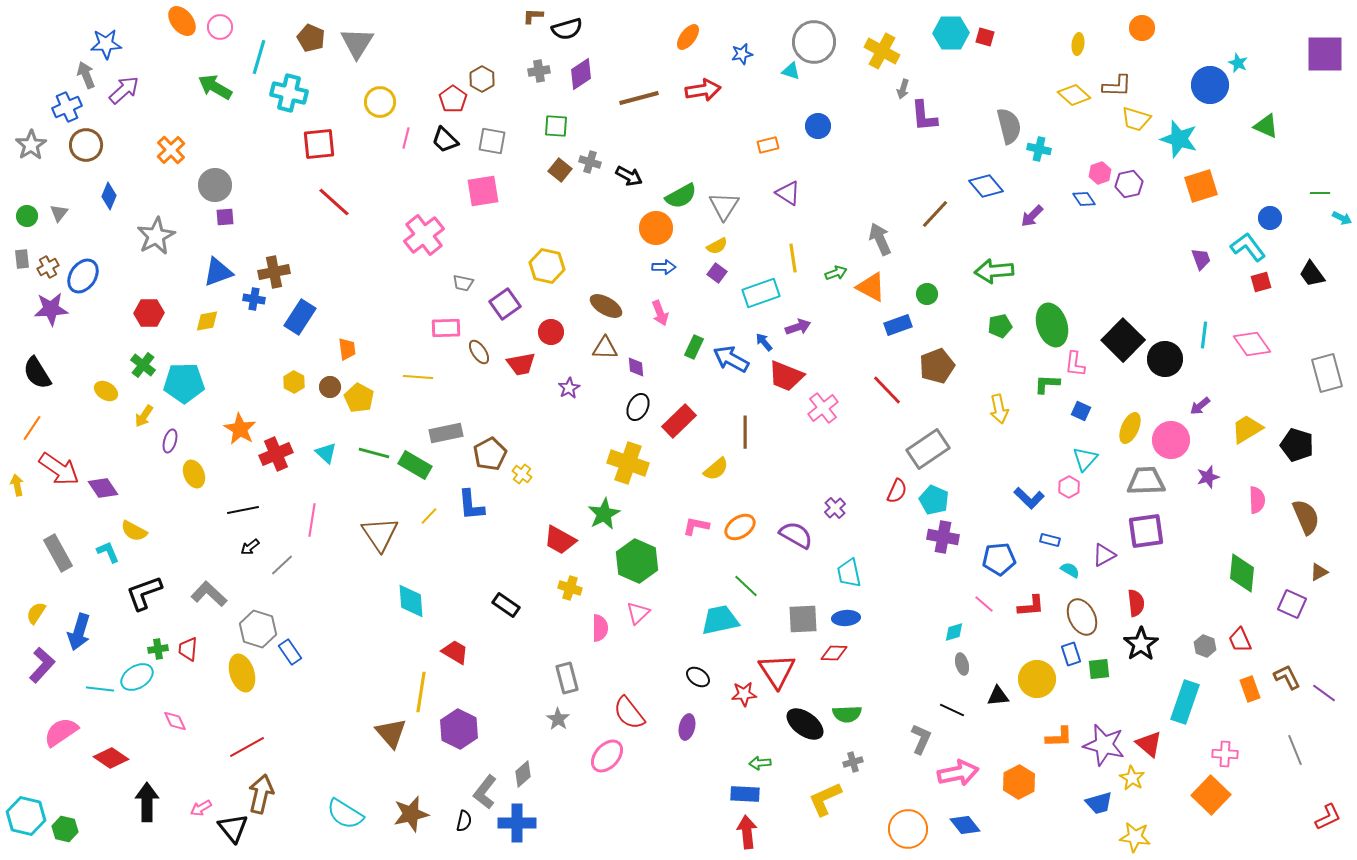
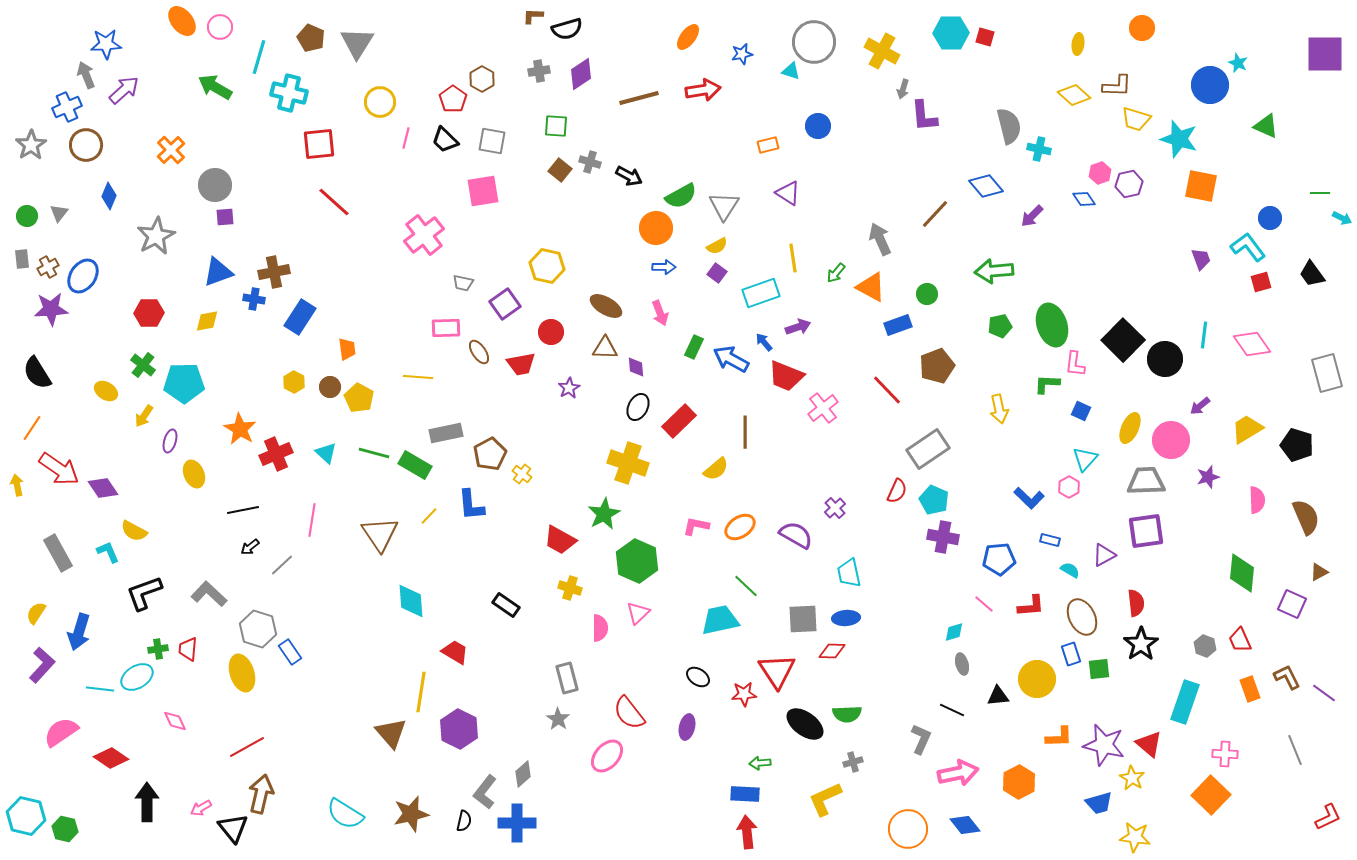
orange square at (1201, 186): rotated 28 degrees clockwise
green arrow at (836, 273): rotated 150 degrees clockwise
red diamond at (834, 653): moved 2 px left, 2 px up
